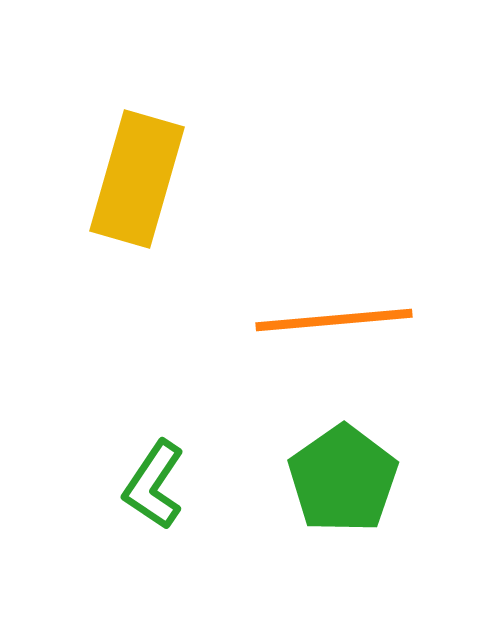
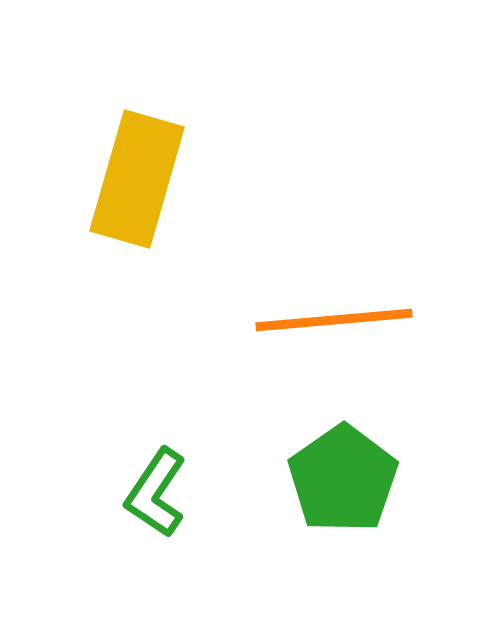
green L-shape: moved 2 px right, 8 px down
